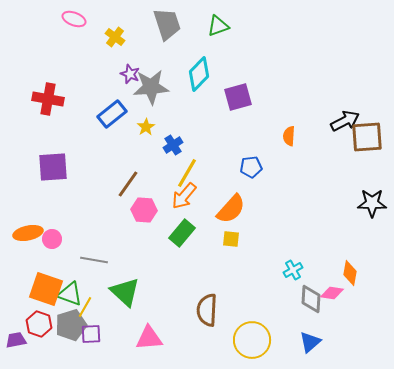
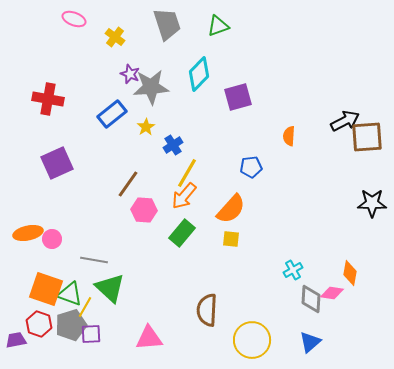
purple square at (53, 167): moved 4 px right, 4 px up; rotated 20 degrees counterclockwise
green triangle at (125, 292): moved 15 px left, 4 px up
